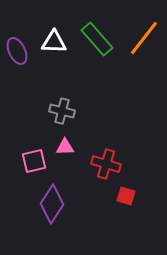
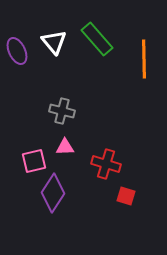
orange line: moved 21 px down; rotated 39 degrees counterclockwise
white triangle: rotated 48 degrees clockwise
purple diamond: moved 1 px right, 11 px up
